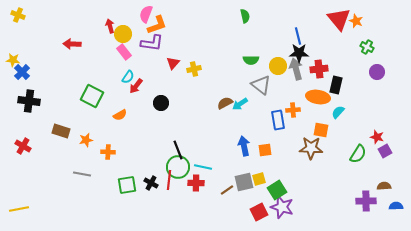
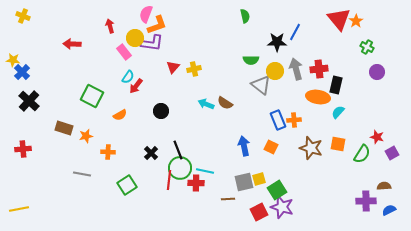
yellow cross at (18, 15): moved 5 px right, 1 px down
orange star at (356, 21): rotated 16 degrees clockwise
yellow circle at (123, 34): moved 12 px right, 4 px down
blue line at (298, 36): moved 3 px left, 4 px up; rotated 42 degrees clockwise
black star at (299, 53): moved 22 px left, 11 px up
red triangle at (173, 63): moved 4 px down
yellow circle at (278, 66): moved 3 px left, 5 px down
black cross at (29, 101): rotated 35 degrees clockwise
black circle at (161, 103): moved 8 px down
brown semicircle at (225, 103): rotated 119 degrees counterclockwise
cyan arrow at (240, 104): moved 34 px left; rotated 56 degrees clockwise
orange cross at (293, 110): moved 1 px right, 10 px down
blue rectangle at (278, 120): rotated 12 degrees counterclockwise
orange square at (321, 130): moved 17 px right, 14 px down
brown rectangle at (61, 131): moved 3 px right, 3 px up
orange star at (86, 140): moved 4 px up
red cross at (23, 146): moved 3 px down; rotated 35 degrees counterclockwise
brown star at (311, 148): rotated 15 degrees clockwise
orange square at (265, 150): moved 6 px right, 3 px up; rotated 32 degrees clockwise
purple square at (385, 151): moved 7 px right, 2 px down
green semicircle at (358, 154): moved 4 px right
green circle at (178, 167): moved 2 px right, 1 px down
cyan line at (203, 167): moved 2 px right, 4 px down
black cross at (151, 183): moved 30 px up; rotated 16 degrees clockwise
green square at (127, 185): rotated 24 degrees counterclockwise
brown line at (227, 190): moved 1 px right, 9 px down; rotated 32 degrees clockwise
blue semicircle at (396, 206): moved 7 px left, 4 px down; rotated 24 degrees counterclockwise
